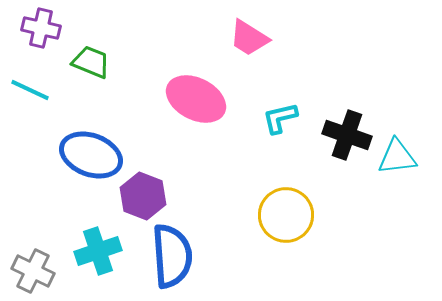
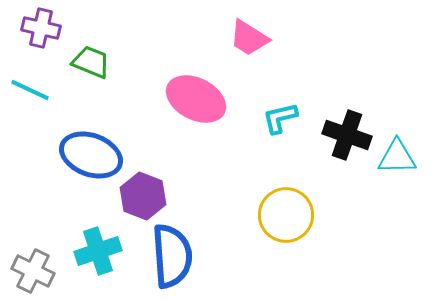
cyan triangle: rotated 6 degrees clockwise
